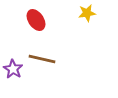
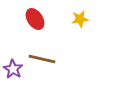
yellow star: moved 7 px left, 6 px down
red ellipse: moved 1 px left, 1 px up
